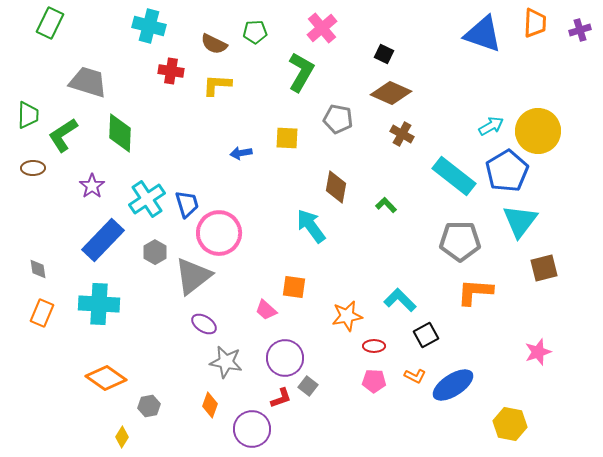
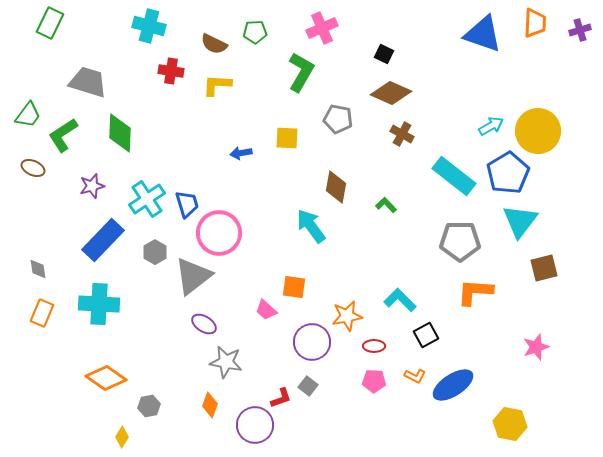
pink cross at (322, 28): rotated 16 degrees clockwise
green trapezoid at (28, 115): rotated 36 degrees clockwise
brown ellipse at (33, 168): rotated 25 degrees clockwise
blue pentagon at (507, 171): moved 1 px right, 2 px down
purple star at (92, 186): rotated 20 degrees clockwise
pink star at (538, 352): moved 2 px left, 5 px up
purple circle at (285, 358): moved 27 px right, 16 px up
purple circle at (252, 429): moved 3 px right, 4 px up
